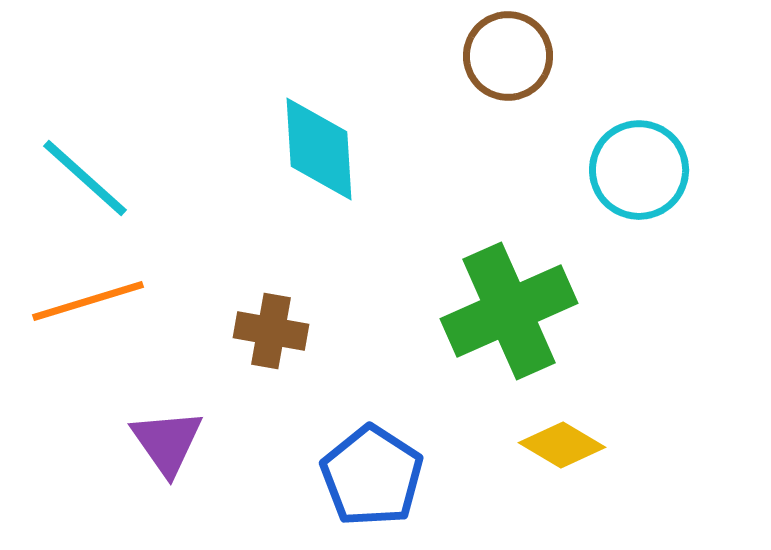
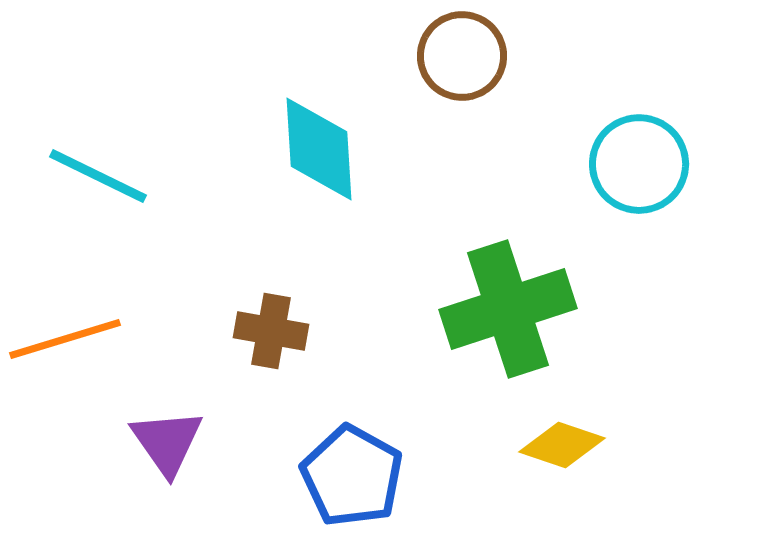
brown circle: moved 46 px left
cyan circle: moved 6 px up
cyan line: moved 13 px right, 2 px up; rotated 16 degrees counterclockwise
orange line: moved 23 px left, 38 px down
green cross: moved 1 px left, 2 px up; rotated 6 degrees clockwise
yellow diamond: rotated 12 degrees counterclockwise
blue pentagon: moved 20 px left; rotated 4 degrees counterclockwise
